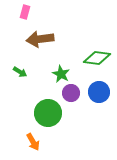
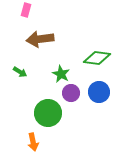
pink rectangle: moved 1 px right, 2 px up
orange arrow: rotated 18 degrees clockwise
